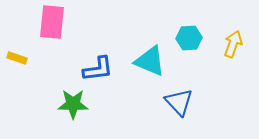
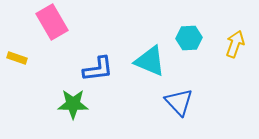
pink rectangle: rotated 36 degrees counterclockwise
yellow arrow: moved 2 px right
